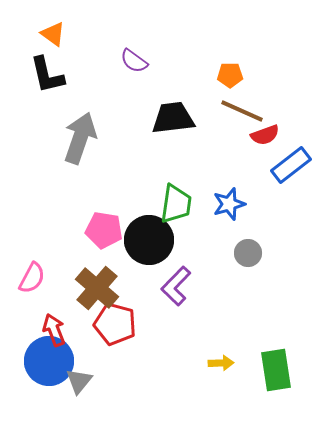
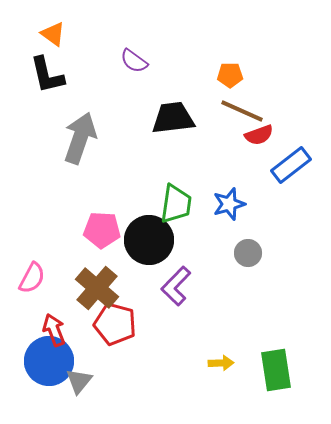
red semicircle: moved 6 px left
pink pentagon: moved 2 px left; rotated 6 degrees counterclockwise
